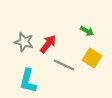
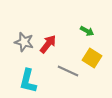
gray line: moved 4 px right, 6 px down
